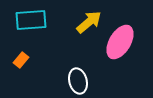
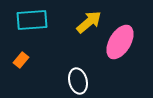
cyan rectangle: moved 1 px right
